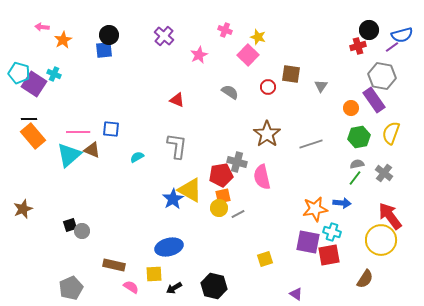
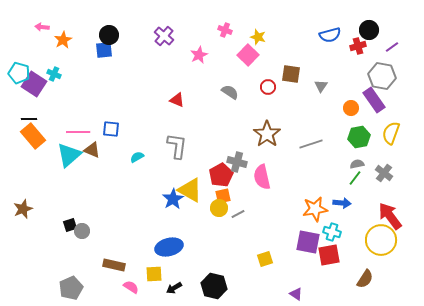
blue semicircle at (402, 35): moved 72 px left
red pentagon at (221, 175): rotated 20 degrees counterclockwise
